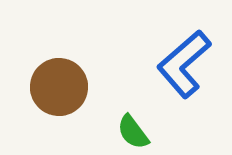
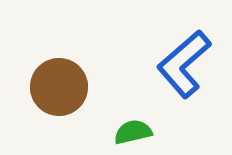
green semicircle: rotated 114 degrees clockwise
